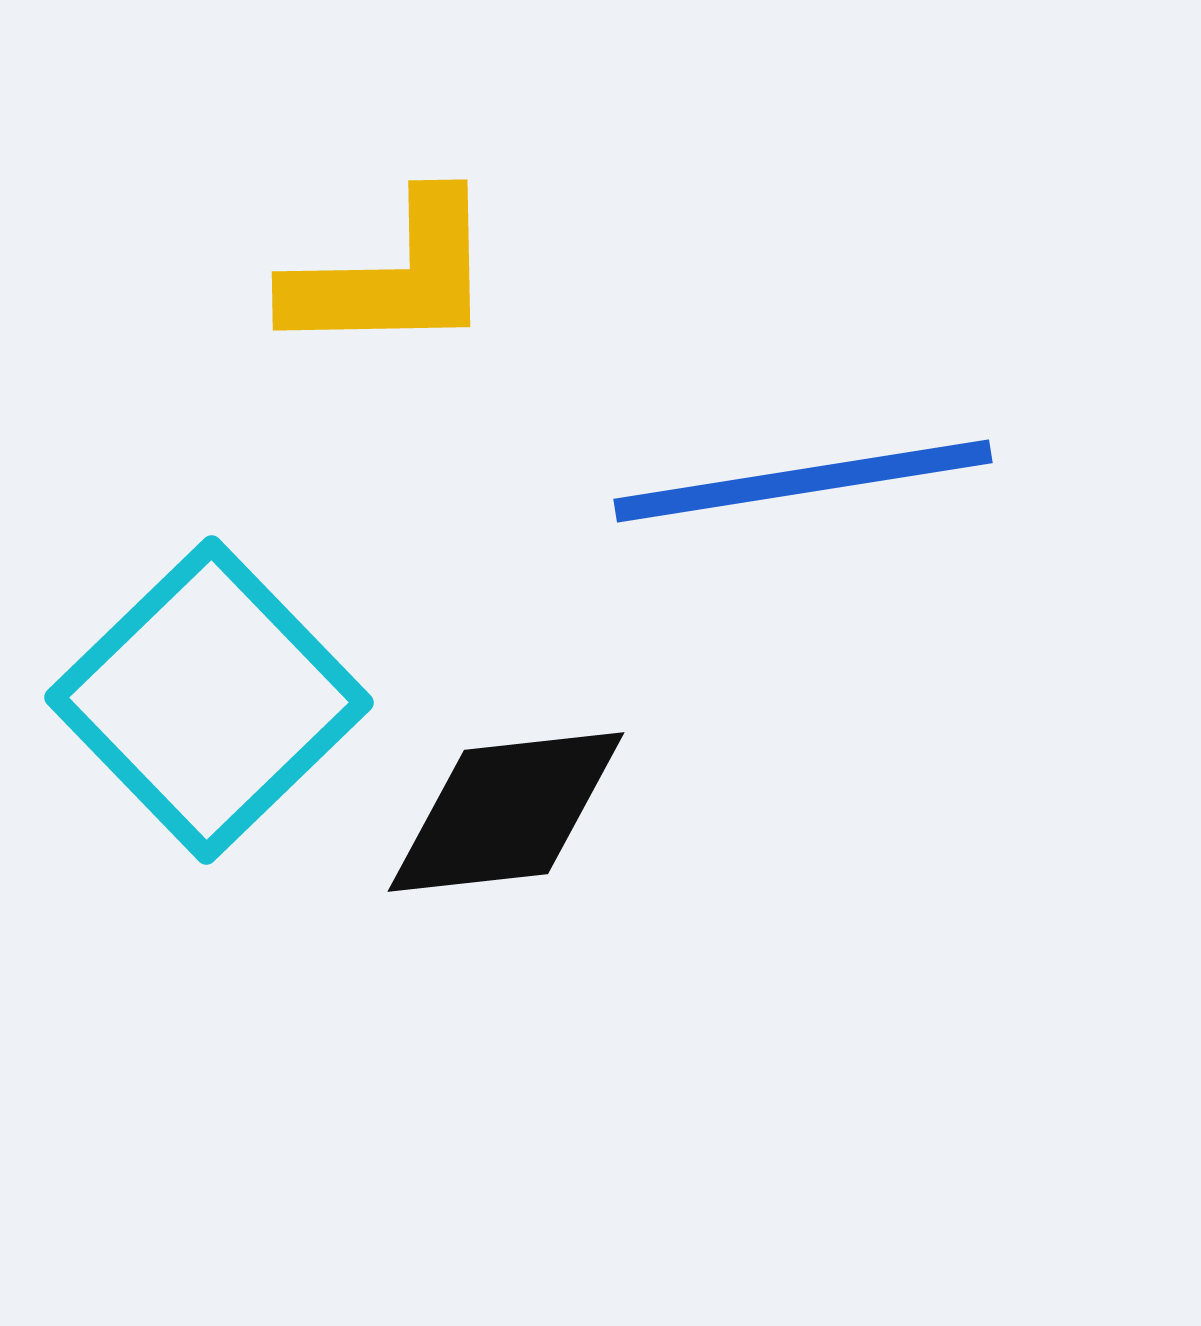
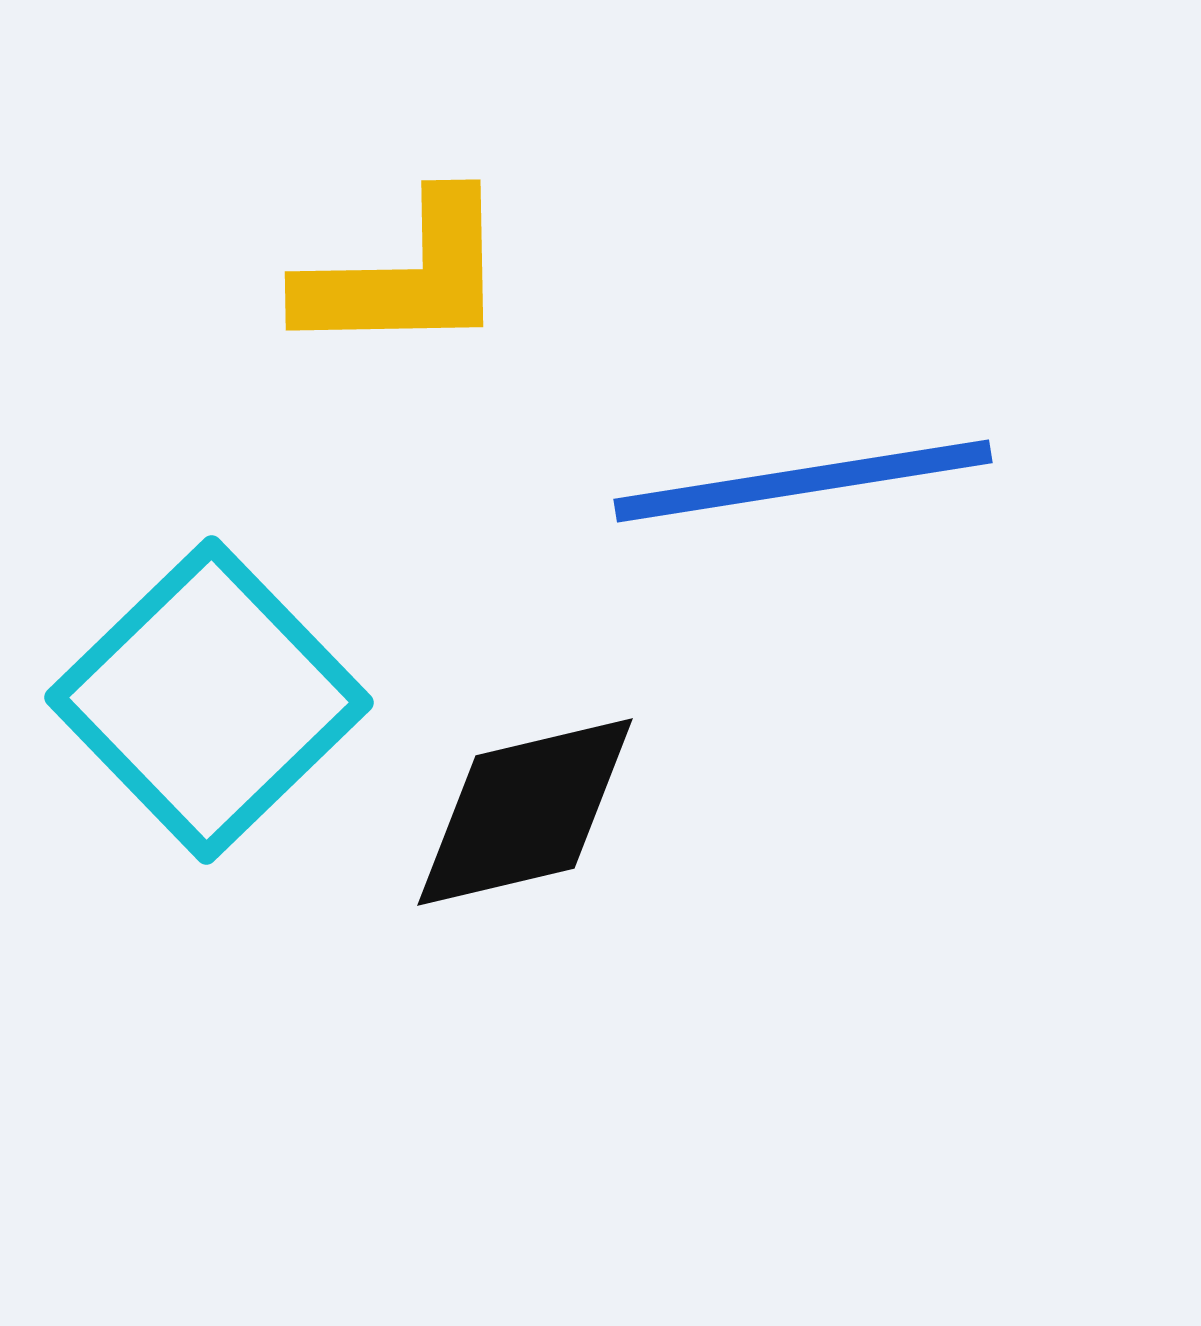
yellow L-shape: moved 13 px right
black diamond: moved 19 px right; rotated 7 degrees counterclockwise
